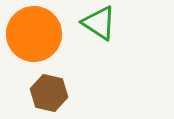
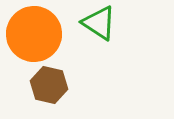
brown hexagon: moved 8 px up
